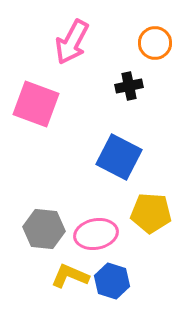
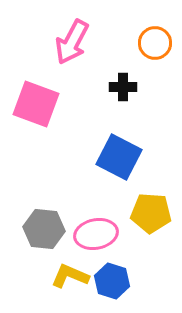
black cross: moved 6 px left, 1 px down; rotated 12 degrees clockwise
